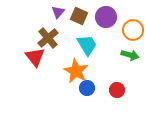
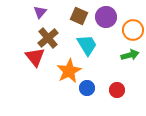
purple triangle: moved 18 px left
green arrow: rotated 30 degrees counterclockwise
orange star: moved 7 px left; rotated 15 degrees clockwise
